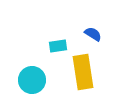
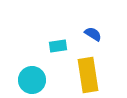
yellow rectangle: moved 5 px right, 3 px down
